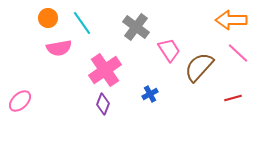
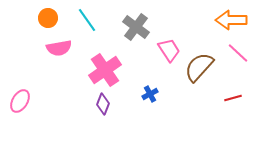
cyan line: moved 5 px right, 3 px up
pink ellipse: rotated 15 degrees counterclockwise
